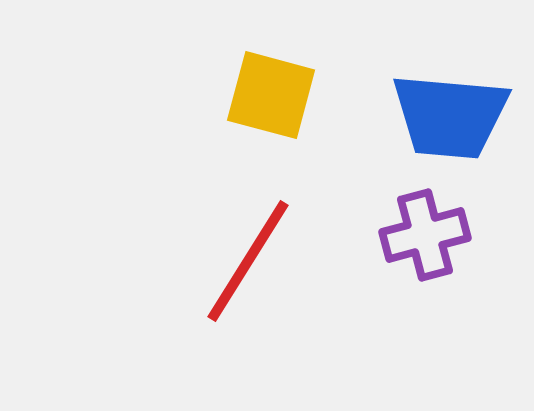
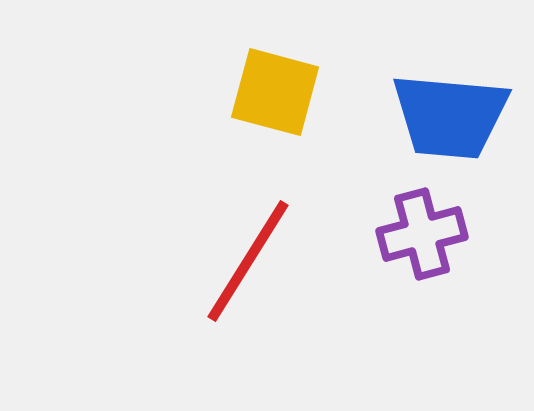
yellow square: moved 4 px right, 3 px up
purple cross: moved 3 px left, 1 px up
